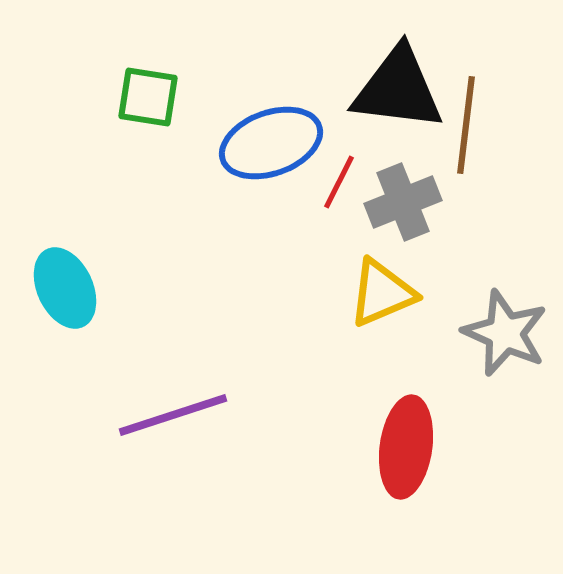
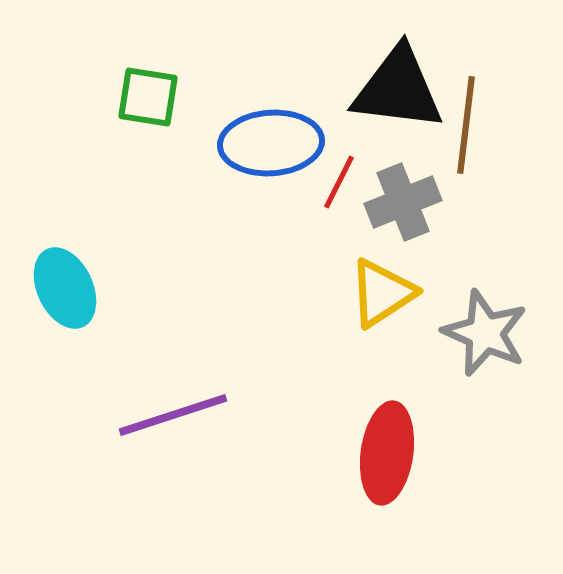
blue ellipse: rotated 16 degrees clockwise
yellow triangle: rotated 10 degrees counterclockwise
gray star: moved 20 px left
red ellipse: moved 19 px left, 6 px down
